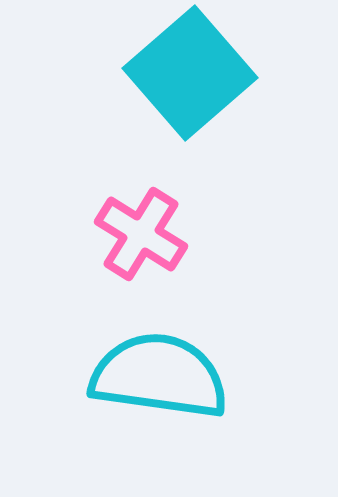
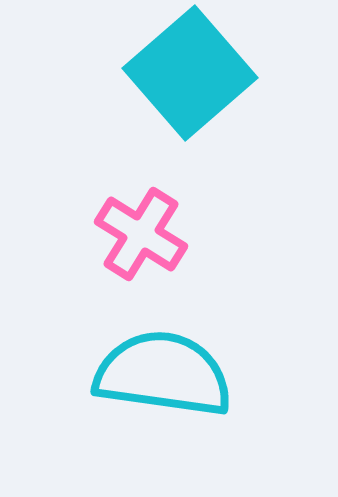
cyan semicircle: moved 4 px right, 2 px up
